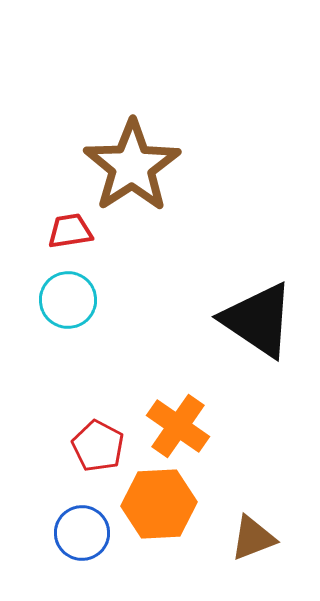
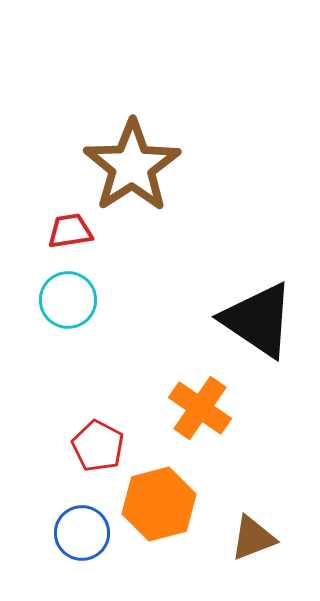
orange cross: moved 22 px right, 18 px up
orange hexagon: rotated 12 degrees counterclockwise
